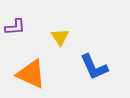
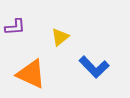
yellow triangle: rotated 24 degrees clockwise
blue L-shape: rotated 20 degrees counterclockwise
